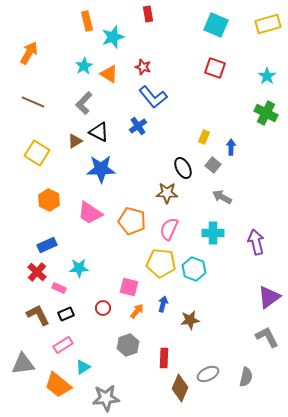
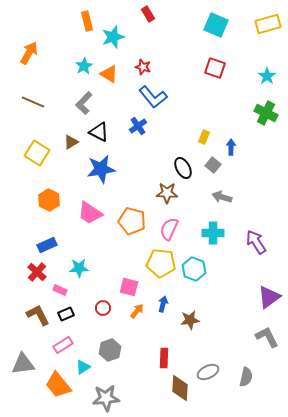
red rectangle at (148, 14): rotated 21 degrees counterclockwise
brown triangle at (75, 141): moved 4 px left, 1 px down
blue star at (101, 169): rotated 8 degrees counterclockwise
gray arrow at (222, 197): rotated 12 degrees counterclockwise
purple arrow at (256, 242): rotated 20 degrees counterclockwise
pink rectangle at (59, 288): moved 1 px right, 2 px down
gray hexagon at (128, 345): moved 18 px left, 5 px down
gray ellipse at (208, 374): moved 2 px up
orange trapezoid at (58, 385): rotated 12 degrees clockwise
brown diamond at (180, 388): rotated 20 degrees counterclockwise
